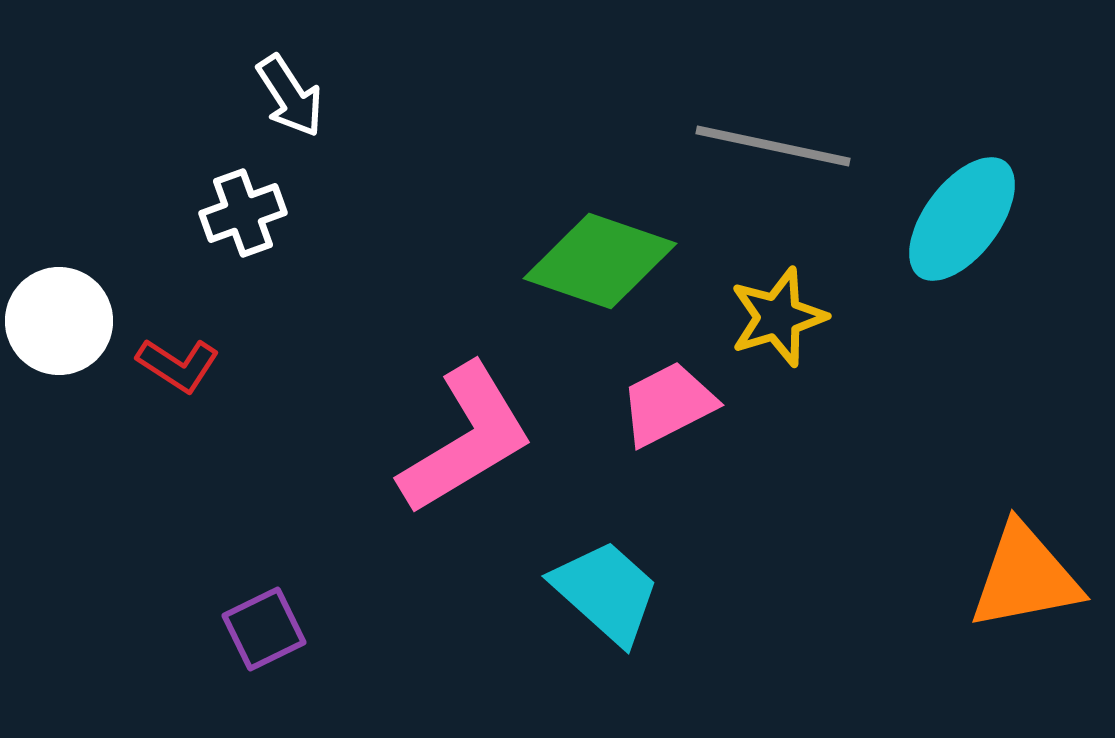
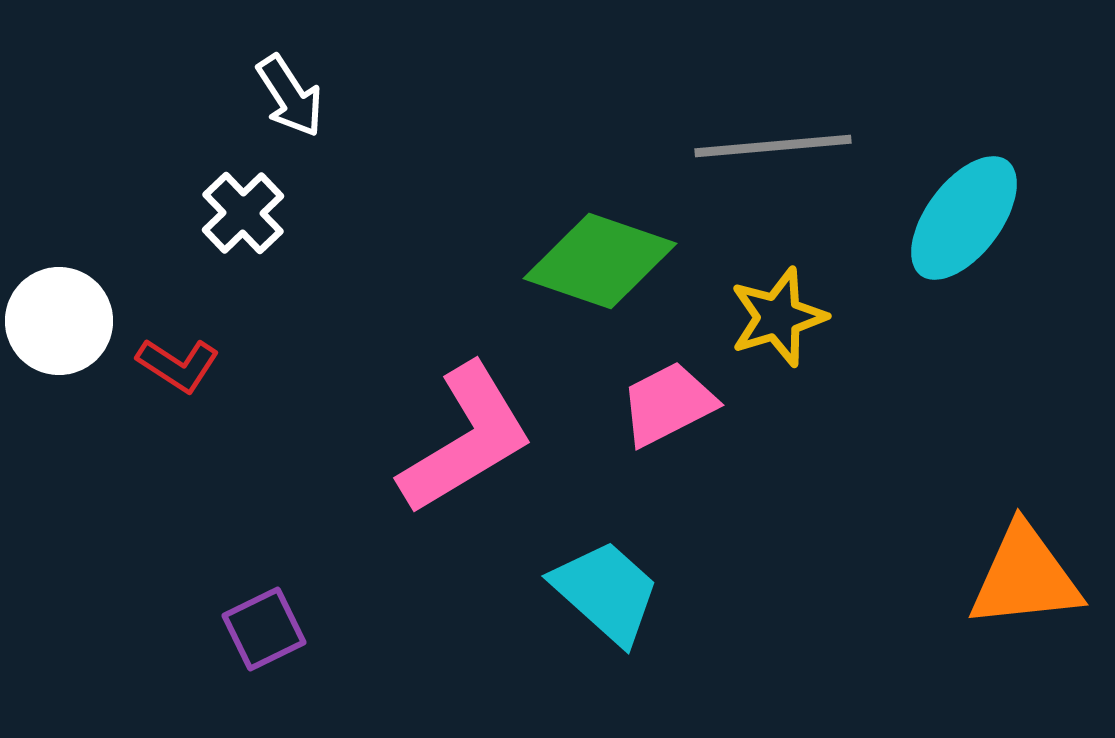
gray line: rotated 17 degrees counterclockwise
white cross: rotated 24 degrees counterclockwise
cyan ellipse: moved 2 px right, 1 px up
orange triangle: rotated 5 degrees clockwise
